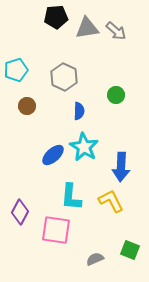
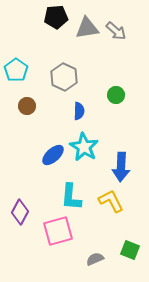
cyan pentagon: rotated 20 degrees counterclockwise
pink square: moved 2 px right, 1 px down; rotated 24 degrees counterclockwise
